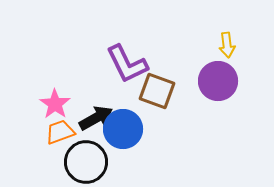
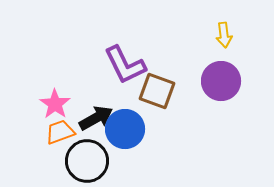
yellow arrow: moved 3 px left, 10 px up
purple L-shape: moved 2 px left, 1 px down
purple circle: moved 3 px right
blue circle: moved 2 px right
black circle: moved 1 px right, 1 px up
